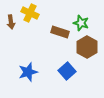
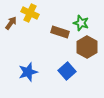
brown arrow: moved 1 px down; rotated 136 degrees counterclockwise
